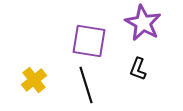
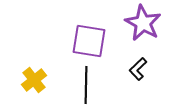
black L-shape: rotated 25 degrees clockwise
black line: rotated 18 degrees clockwise
